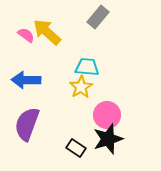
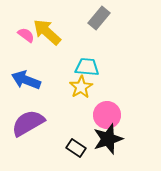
gray rectangle: moved 1 px right, 1 px down
blue arrow: rotated 20 degrees clockwise
purple semicircle: moved 1 px right, 1 px up; rotated 40 degrees clockwise
